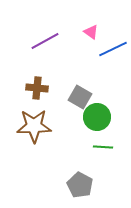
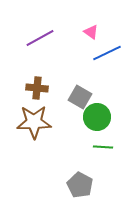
purple line: moved 5 px left, 3 px up
blue line: moved 6 px left, 4 px down
brown star: moved 4 px up
